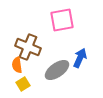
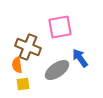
pink square: moved 2 px left, 7 px down
blue arrow: rotated 60 degrees counterclockwise
yellow square: rotated 24 degrees clockwise
